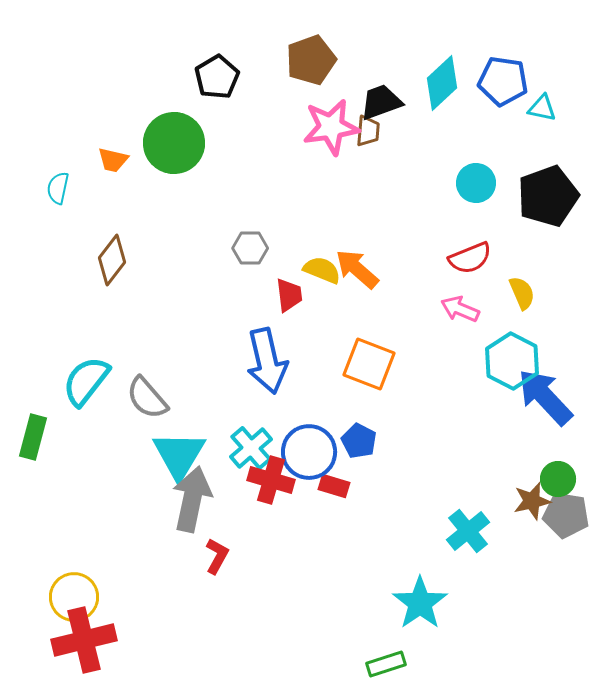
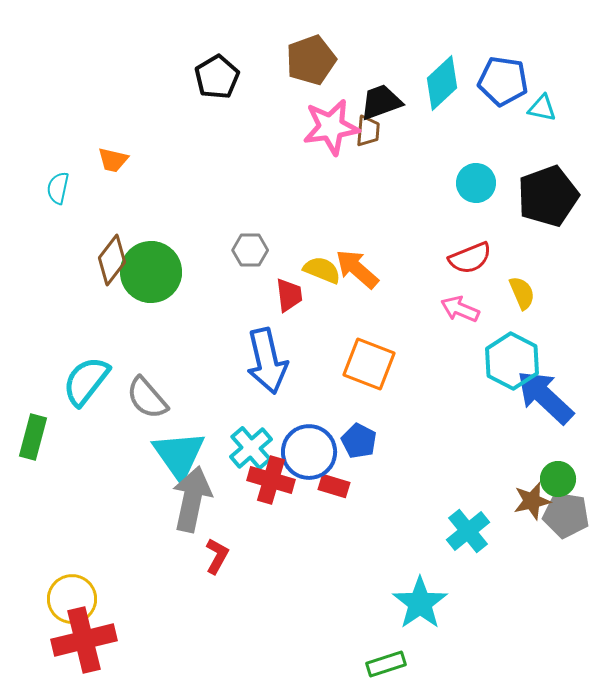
green circle at (174, 143): moved 23 px left, 129 px down
gray hexagon at (250, 248): moved 2 px down
blue arrow at (545, 397): rotated 4 degrees counterclockwise
cyan triangle at (179, 455): rotated 6 degrees counterclockwise
yellow circle at (74, 597): moved 2 px left, 2 px down
